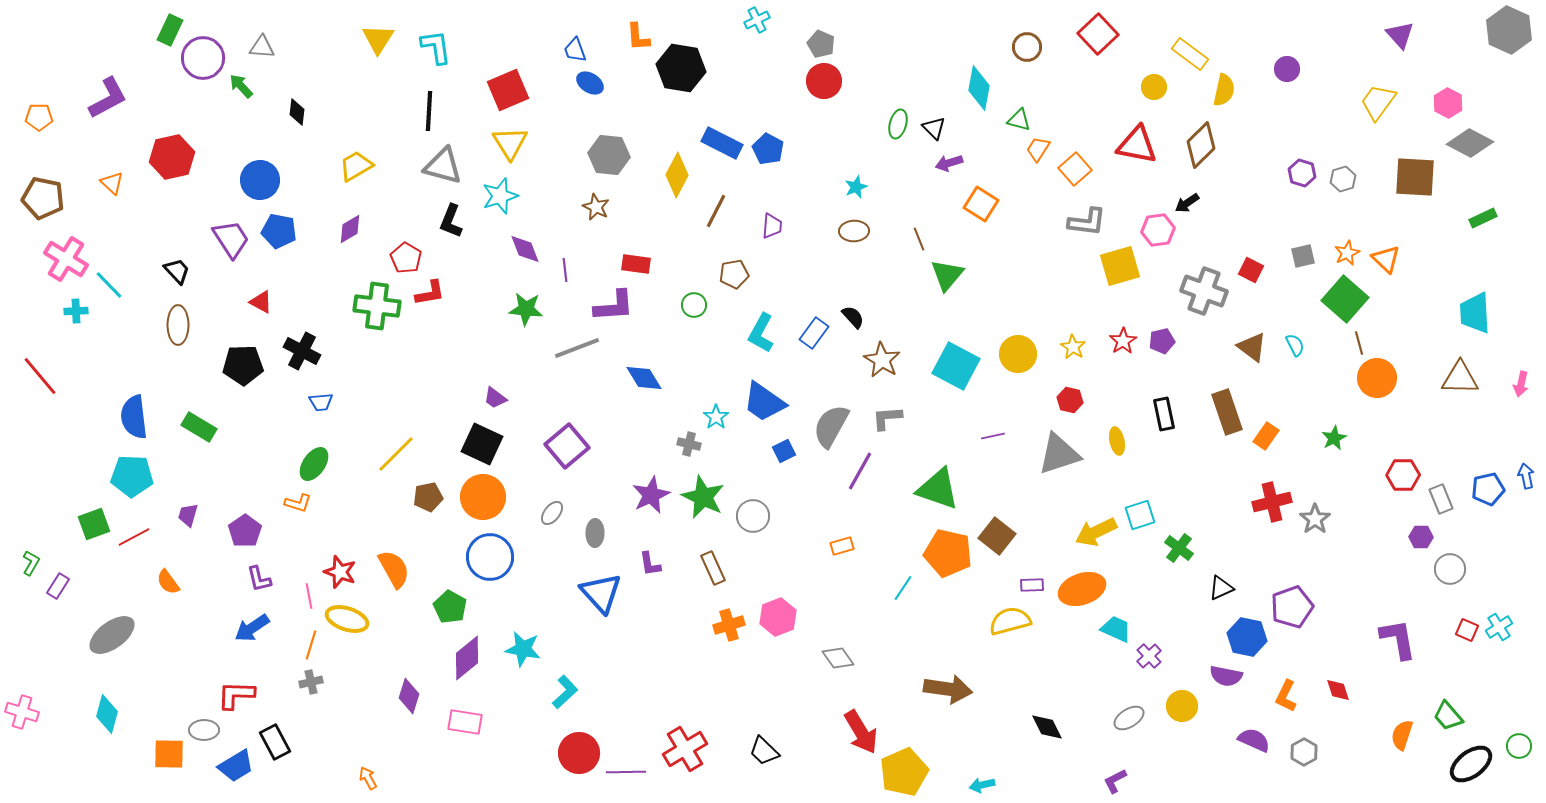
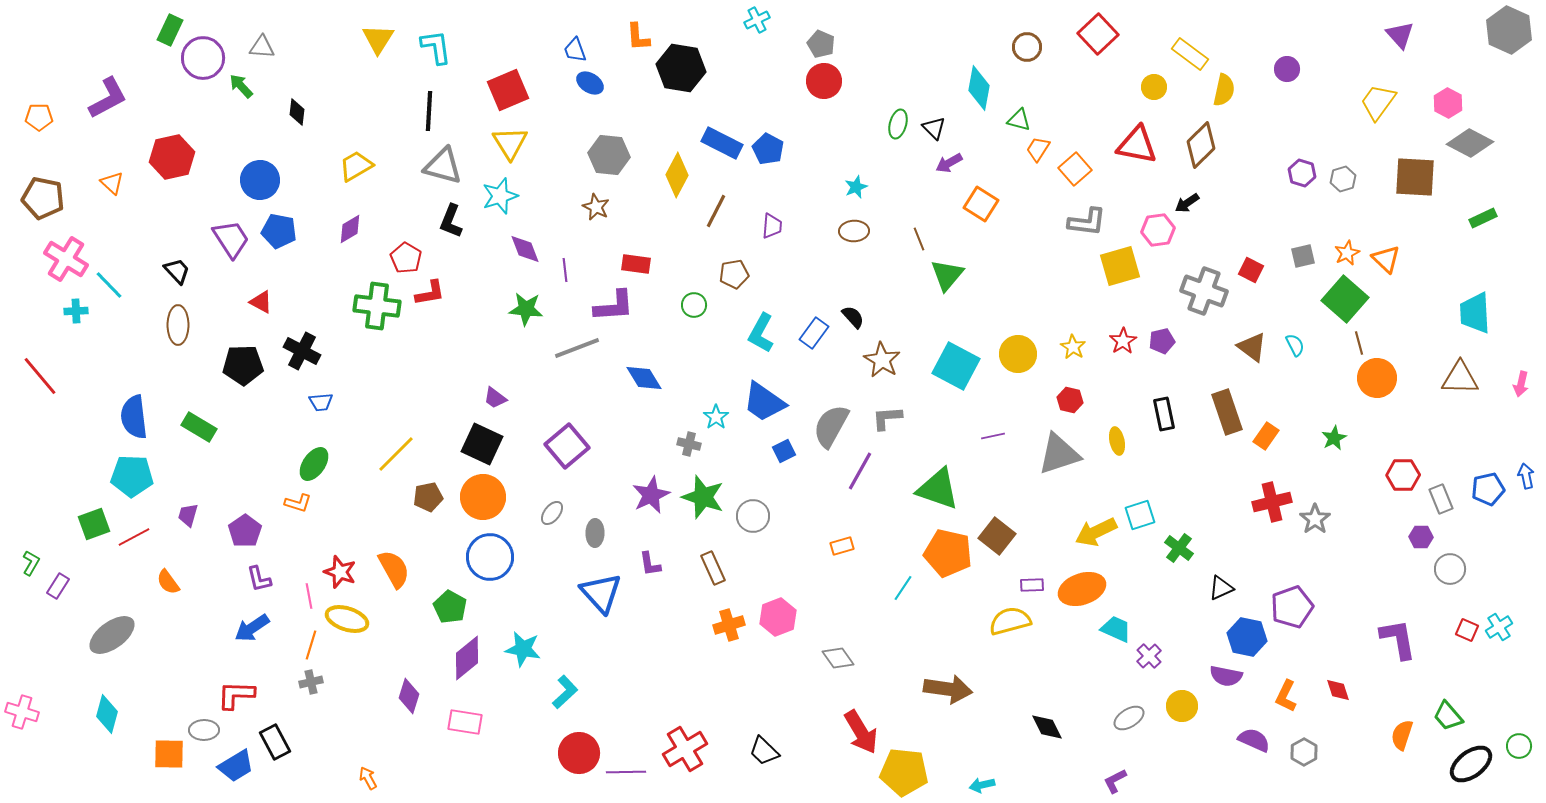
purple arrow at (949, 163): rotated 12 degrees counterclockwise
green star at (703, 497): rotated 6 degrees counterclockwise
yellow pentagon at (904, 772): rotated 30 degrees clockwise
